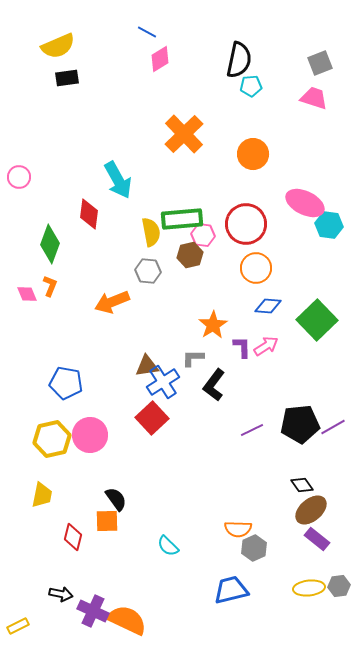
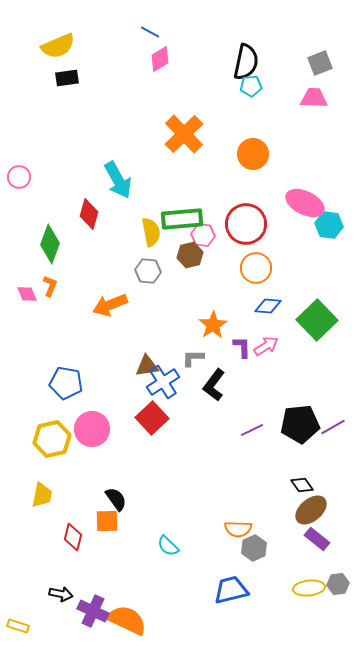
blue line at (147, 32): moved 3 px right
black semicircle at (239, 60): moved 7 px right, 2 px down
pink trapezoid at (314, 98): rotated 16 degrees counterclockwise
red diamond at (89, 214): rotated 8 degrees clockwise
orange arrow at (112, 302): moved 2 px left, 3 px down
pink circle at (90, 435): moved 2 px right, 6 px up
gray hexagon at (339, 586): moved 1 px left, 2 px up
yellow rectangle at (18, 626): rotated 45 degrees clockwise
